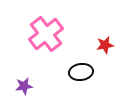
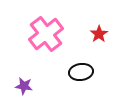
red star: moved 6 px left, 11 px up; rotated 24 degrees counterclockwise
purple star: rotated 18 degrees clockwise
